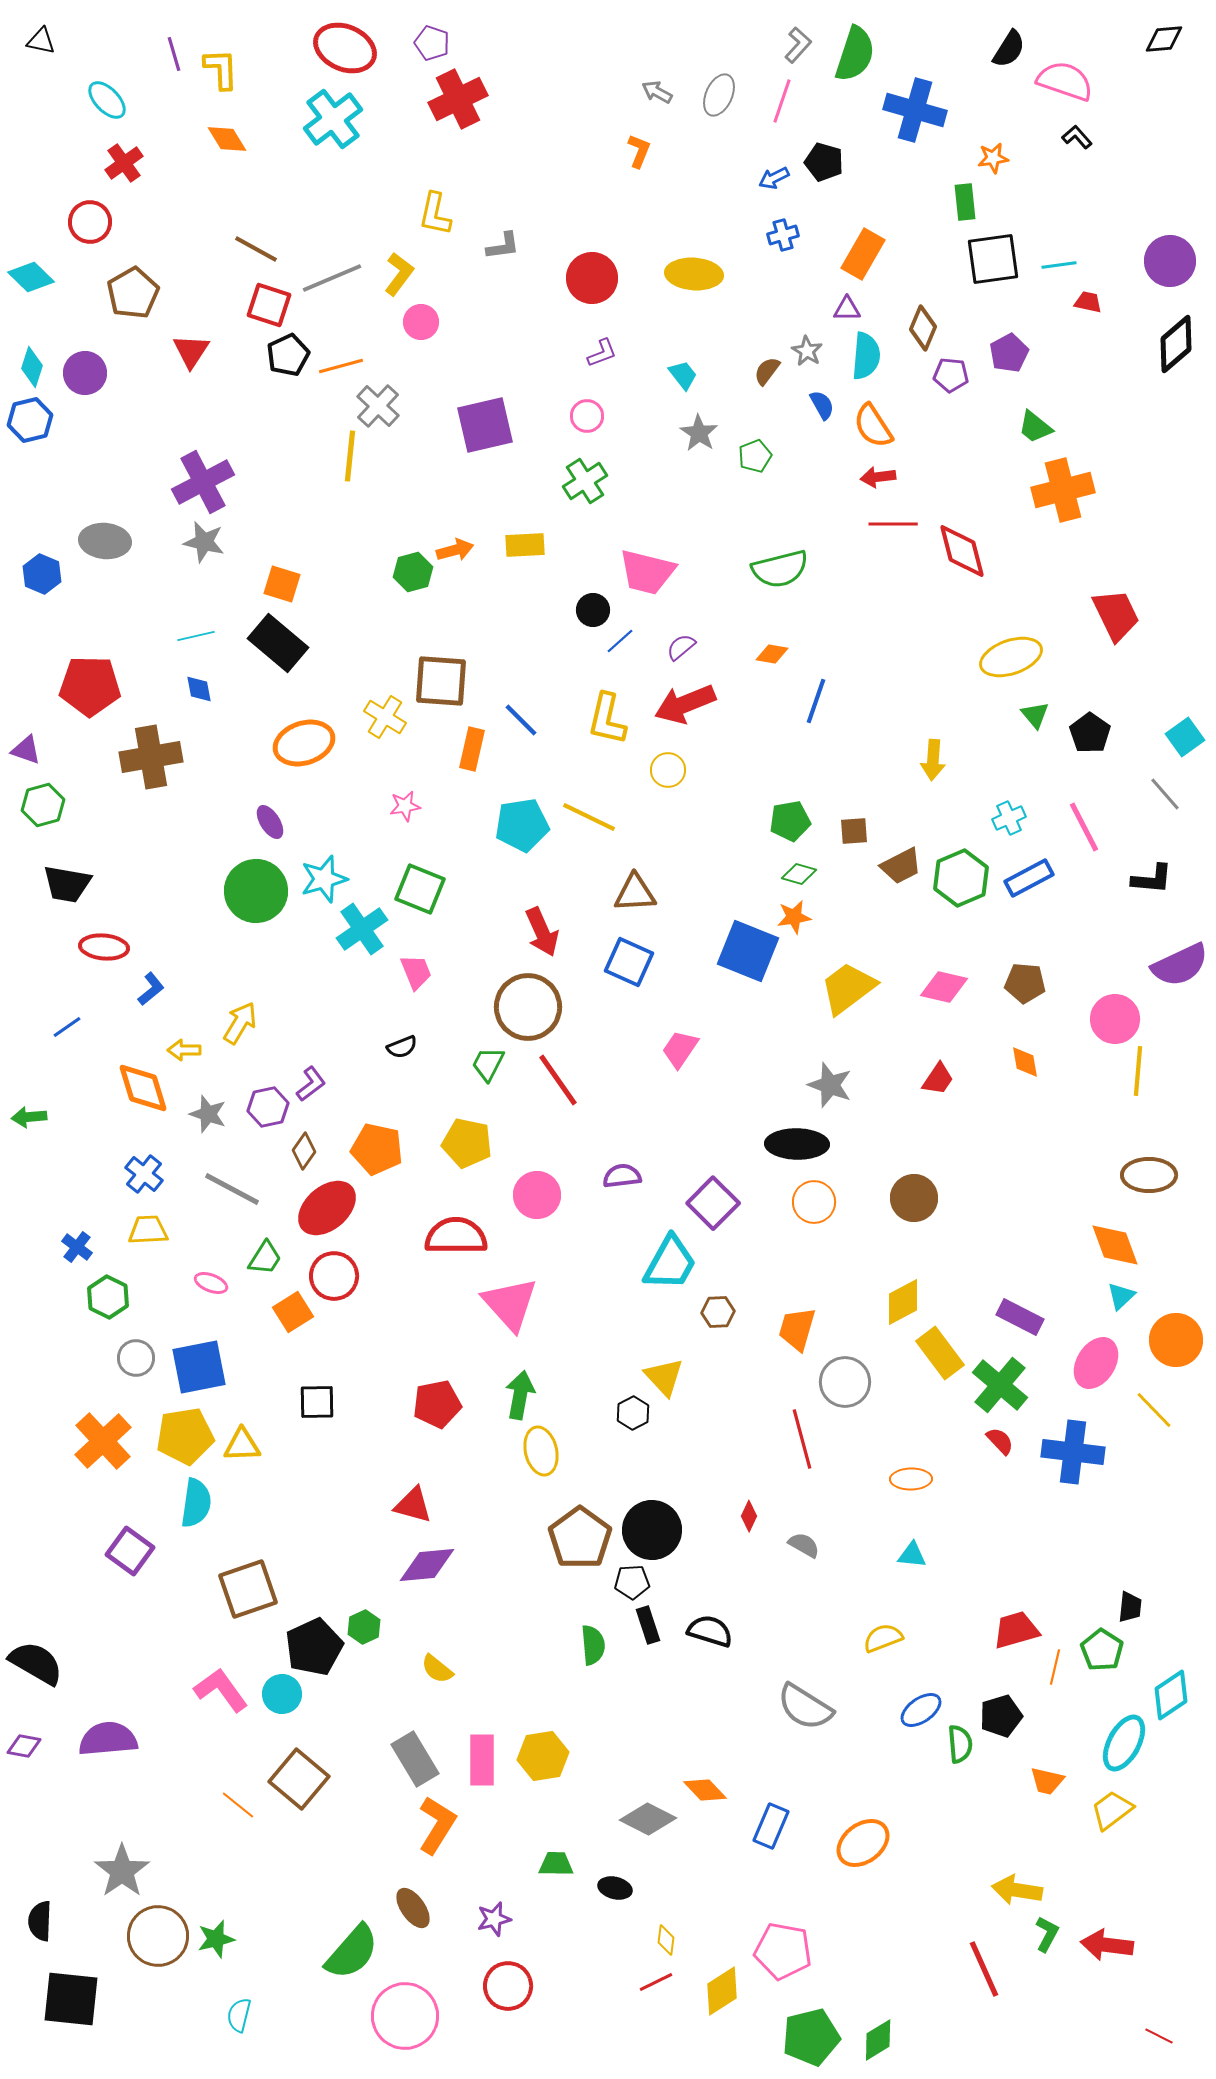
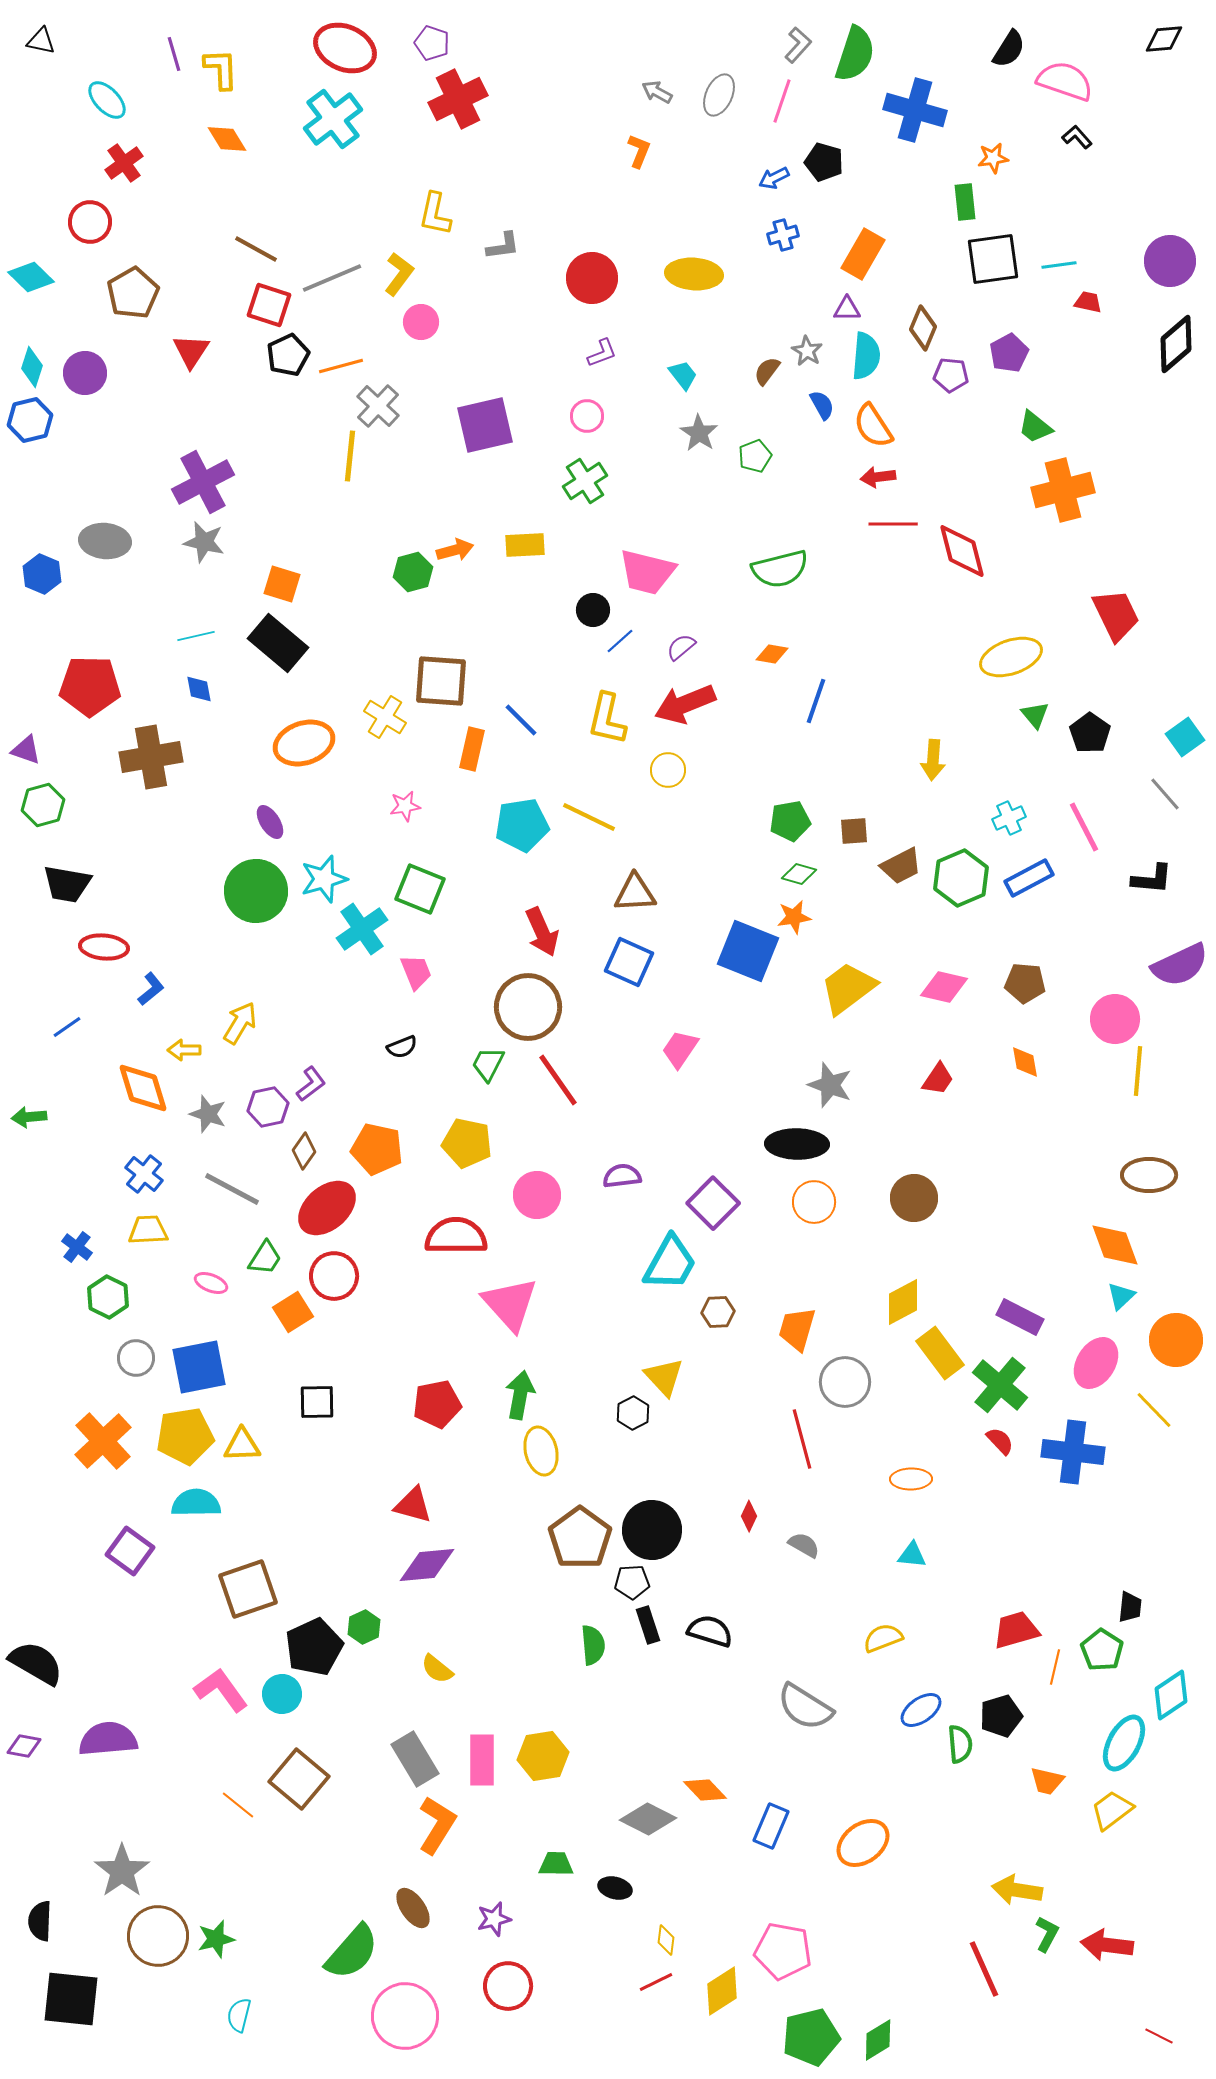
cyan semicircle at (196, 1503): rotated 99 degrees counterclockwise
